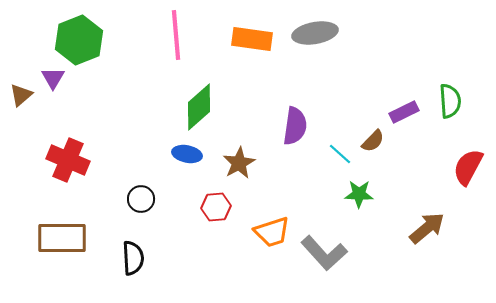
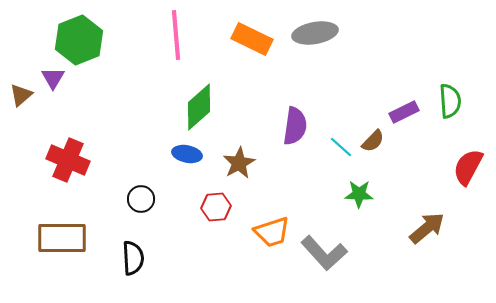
orange rectangle: rotated 18 degrees clockwise
cyan line: moved 1 px right, 7 px up
